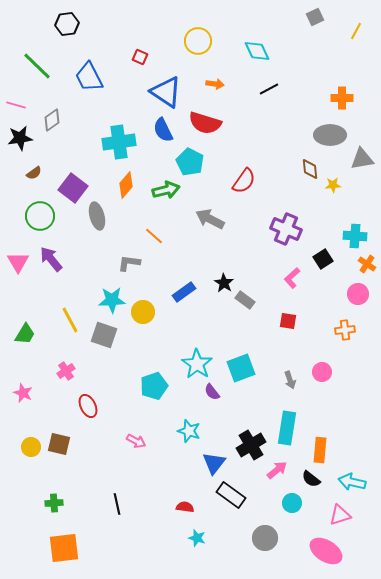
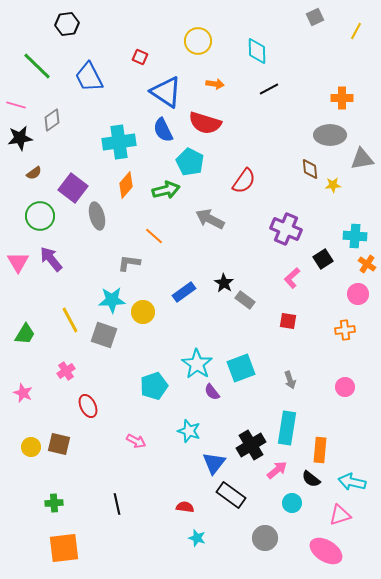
cyan diamond at (257, 51): rotated 24 degrees clockwise
pink circle at (322, 372): moved 23 px right, 15 px down
